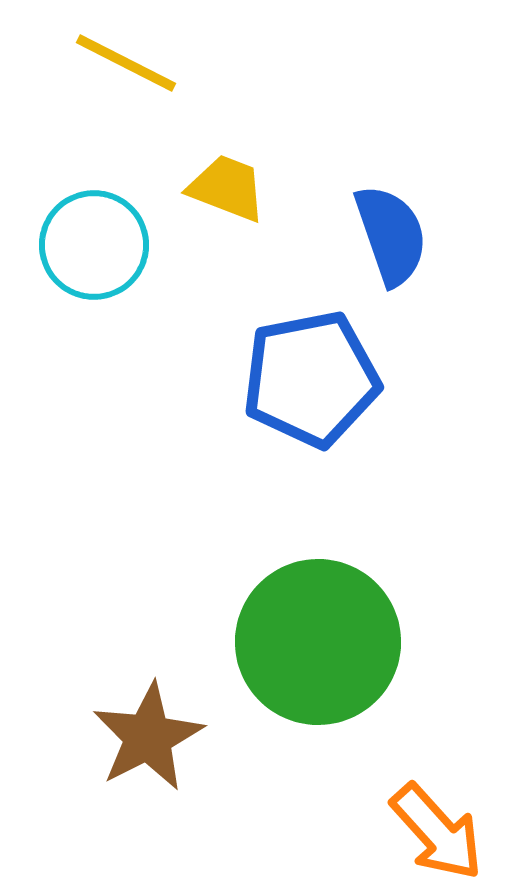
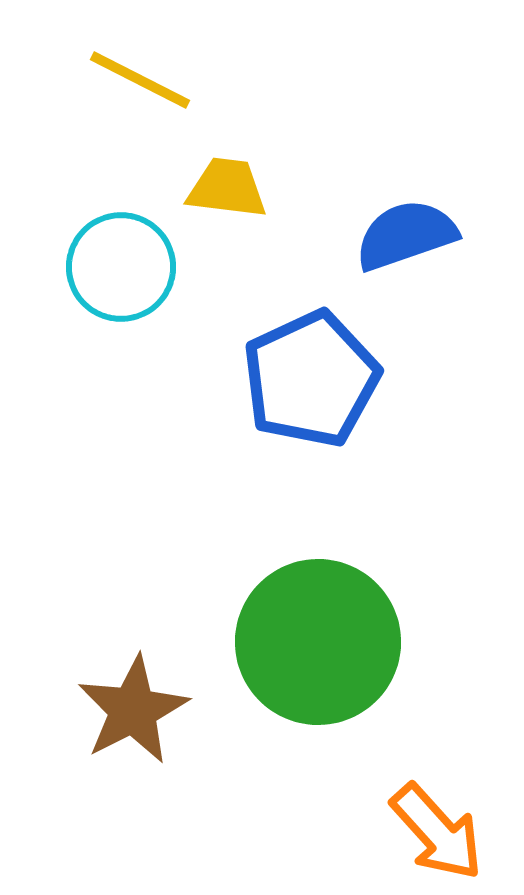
yellow line: moved 14 px right, 17 px down
yellow trapezoid: rotated 14 degrees counterclockwise
blue semicircle: moved 15 px right; rotated 90 degrees counterclockwise
cyan circle: moved 27 px right, 22 px down
blue pentagon: rotated 14 degrees counterclockwise
brown star: moved 15 px left, 27 px up
